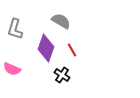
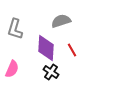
gray semicircle: rotated 48 degrees counterclockwise
purple diamond: rotated 16 degrees counterclockwise
pink semicircle: rotated 90 degrees counterclockwise
black cross: moved 11 px left, 3 px up
